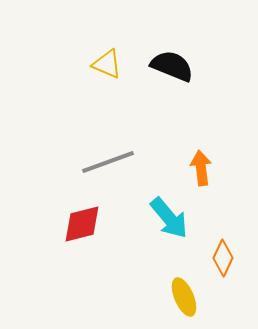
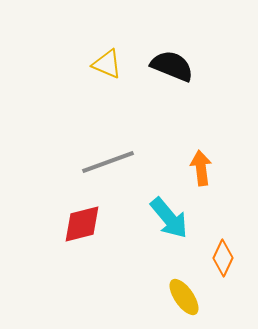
yellow ellipse: rotated 12 degrees counterclockwise
